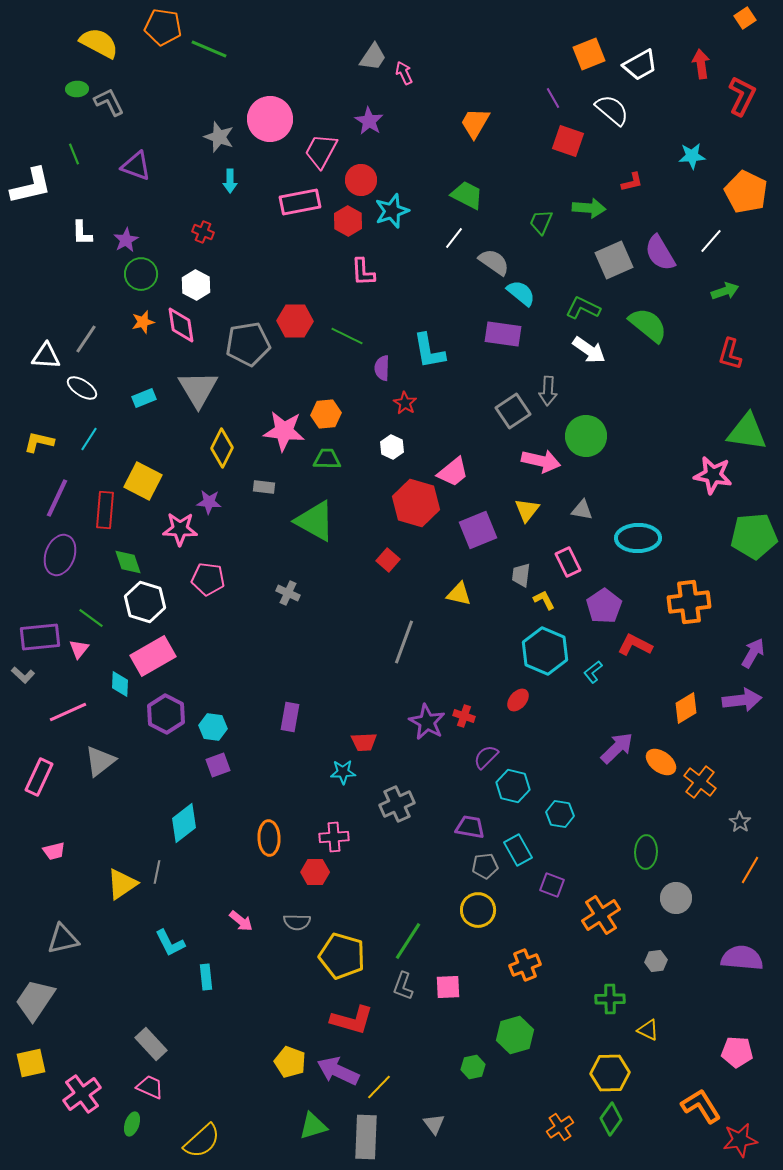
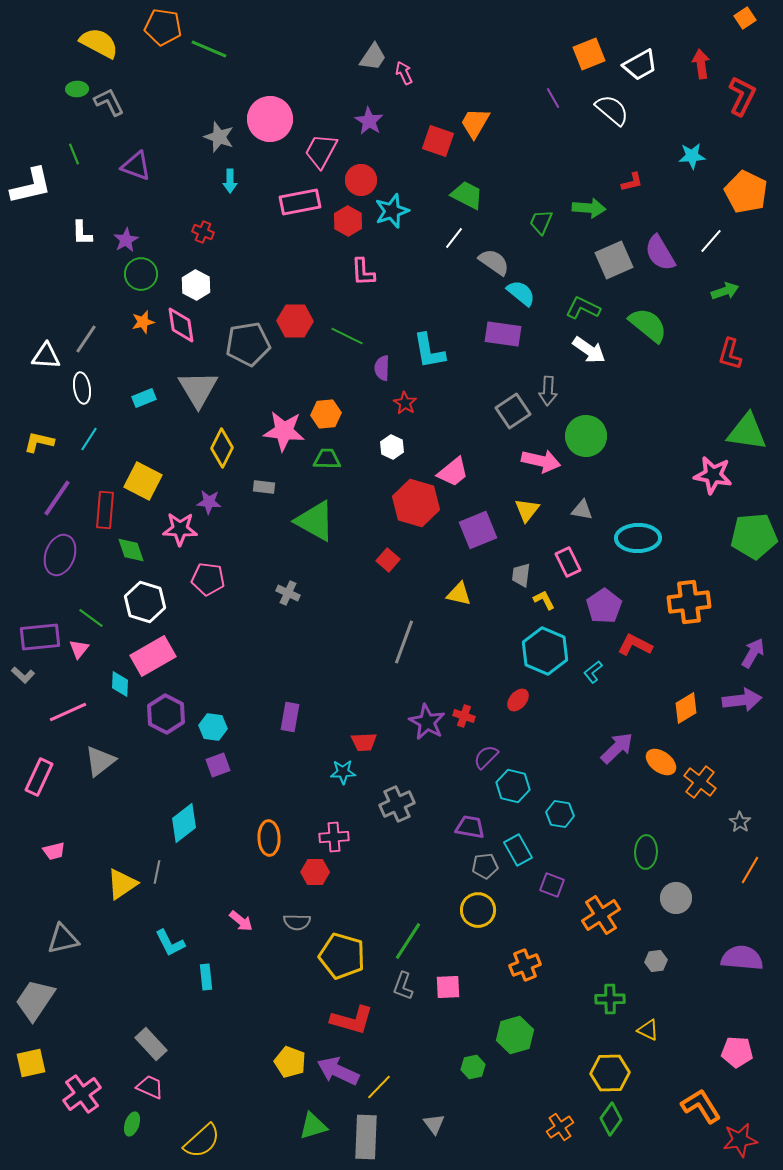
red square at (568, 141): moved 130 px left
white ellipse at (82, 388): rotated 48 degrees clockwise
purple line at (57, 498): rotated 9 degrees clockwise
green diamond at (128, 562): moved 3 px right, 12 px up
